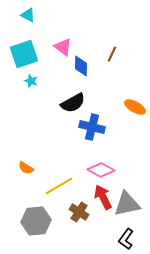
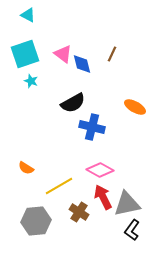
pink triangle: moved 7 px down
cyan square: moved 1 px right
blue diamond: moved 1 px right, 2 px up; rotated 15 degrees counterclockwise
pink diamond: moved 1 px left
black L-shape: moved 6 px right, 9 px up
